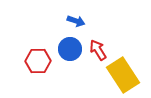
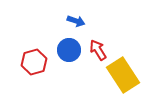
blue circle: moved 1 px left, 1 px down
red hexagon: moved 4 px left, 1 px down; rotated 15 degrees counterclockwise
